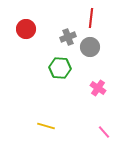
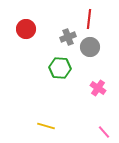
red line: moved 2 px left, 1 px down
